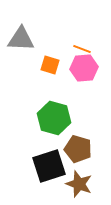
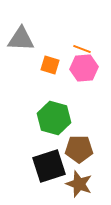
brown pentagon: moved 1 px right; rotated 16 degrees counterclockwise
